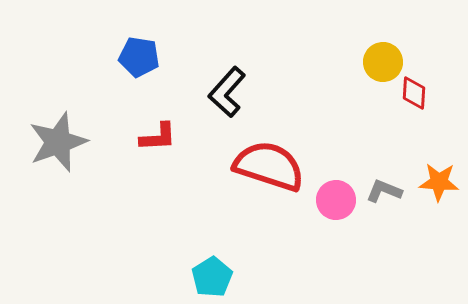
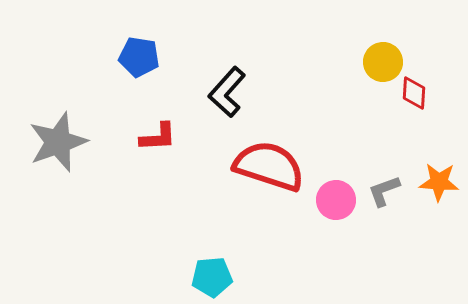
gray L-shape: rotated 42 degrees counterclockwise
cyan pentagon: rotated 27 degrees clockwise
